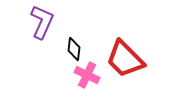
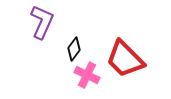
black diamond: rotated 30 degrees clockwise
